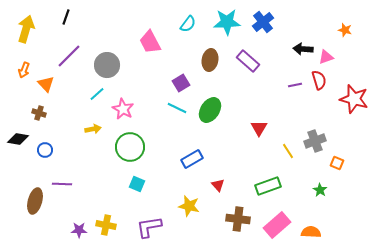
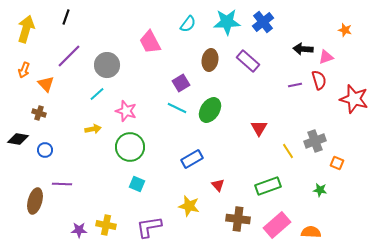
pink star at (123, 109): moved 3 px right, 2 px down; rotated 10 degrees counterclockwise
green star at (320, 190): rotated 24 degrees counterclockwise
